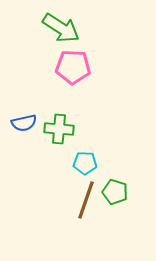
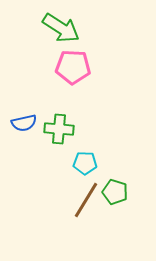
brown line: rotated 12 degrees clockwise
